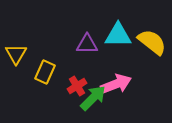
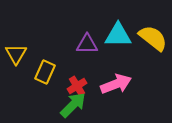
yellow semicircle: moved 1 px right, 4 px up
green arrow: moved 20 px left, 7 px down
